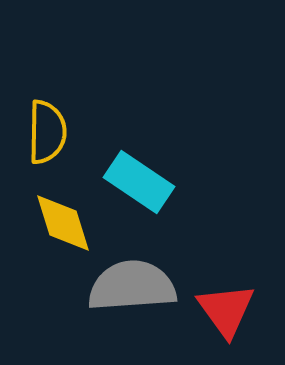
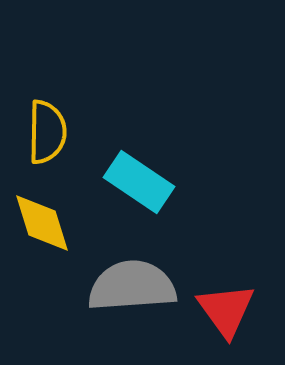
yellow diamond: moved 21 px left
